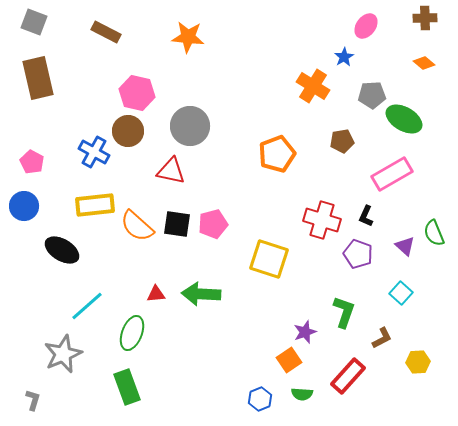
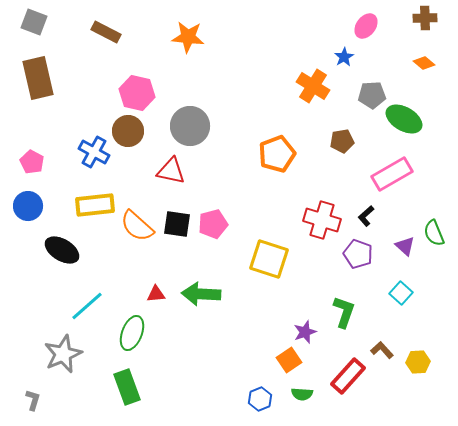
blue circle at (24, 206): moved 4 px right
black L-shape at (366, 216): rotated 25 degrees clockwise
brown L-shape at (382, 338): moved 12 px down; rotated 105 degrees counterclockwise
